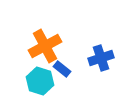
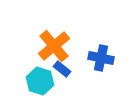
orange cross: moved 9 px right; rotated 12 degrees counterclockwise
blue cross: rotated 30 degrees clockwise
